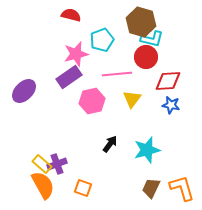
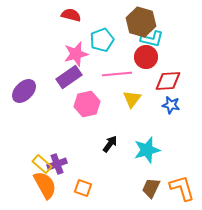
pink hexagon: moved 5 px left, 3 px down
orange semicircle: moved 2 px right
